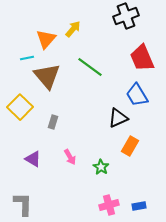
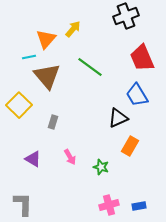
cyan line: moved 2 px right, 1 px up
yellow square: moved 1 px left, 2 px up
green star: rotated 14 degrees counterclockwise
